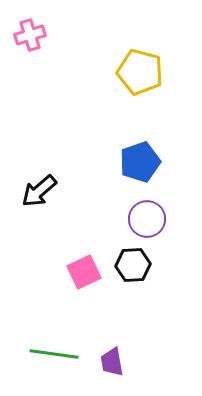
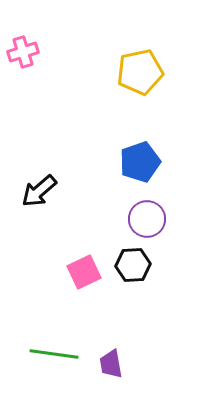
pink cross: moved 7 px left, 17 px down
yellow pentagon: rotated 27 degrees counterclockwise
purple trapezoid: moved 1 px left, 2 px down
